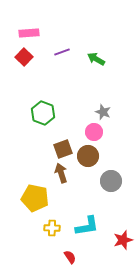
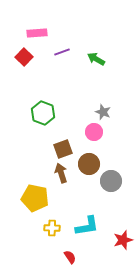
pink rectangle: moved 8 px right
brown circle: moved 1 px right, 8 px down
